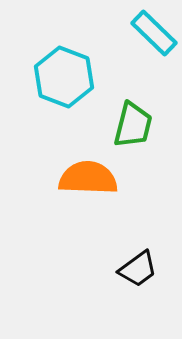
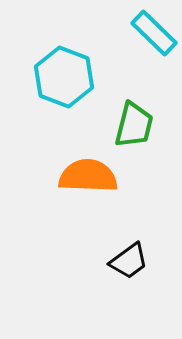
green trapezoid: moved 1 px right
orange semicircle: moved 2 px up
black trapezoid: moved 9 px left, 8 px up
